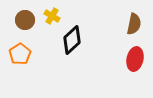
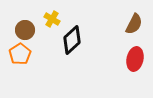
yellow cross: moved 3 px down
brown circle: moved 10 px down
brown semicircle: rotated 15 degrees clockwise
